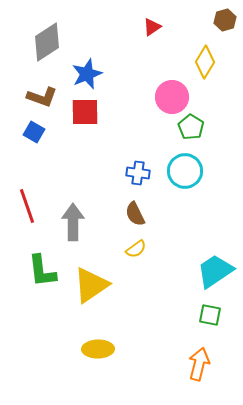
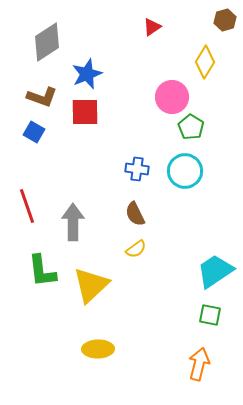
blue cross: moved 1 px left, 4 px up
yellow triangle: rotated 9 degrees counterclockwise
